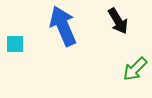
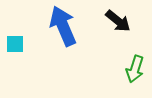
black arrow: rotated 20 degrees counterclockwise
green arrow: rotated 28 degrees counterclockwise
